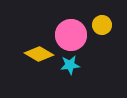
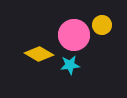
pink circle: moved 3 px right
